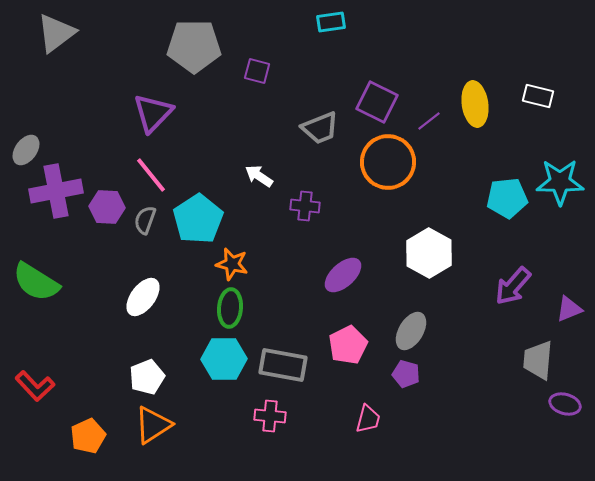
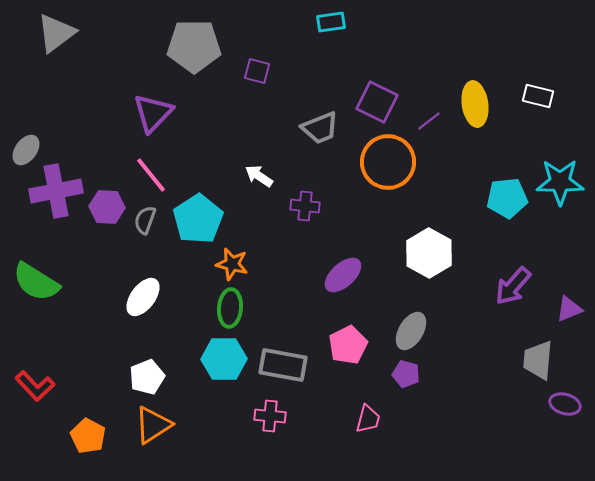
orange pentagon at (88, 436): rotated 20 degrees counterclockwise
